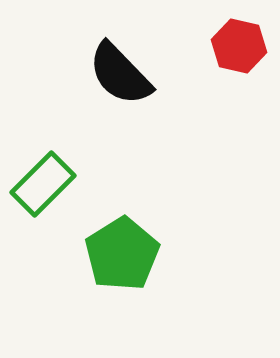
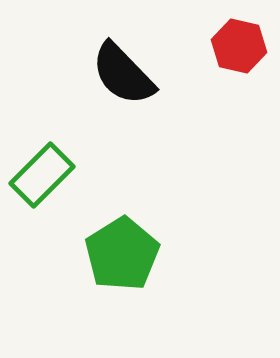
black semicircle: moved 3 px right
green rectangle: moved 1 px left, 9 px up
